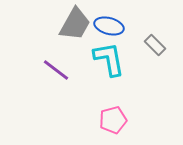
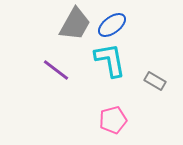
blue ellipse: moved 3 px right, 1 px up; rotated 52 degrees counterclockwise
gray rectangle: moved 36 px down; rotated 15 degrees counterclockwise
cyan L-shape: moved 1 px right, 1 px down
